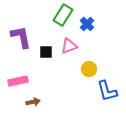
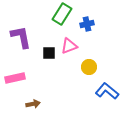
green rectangle: moved 1 px left, 1 px up
blue cross: rotated 32 degrees clockwise
black square: moved 3 px right, 1 px down
yellow circle: moved 2 px up
pink rectangle: moved 3 px left, 3 px up
blue L-shape: rotated 145 degrees clockwise
brown arrow: moved 2 px down
